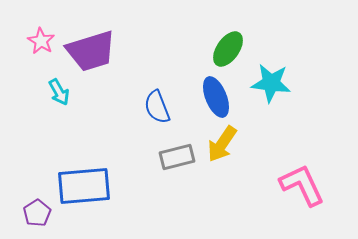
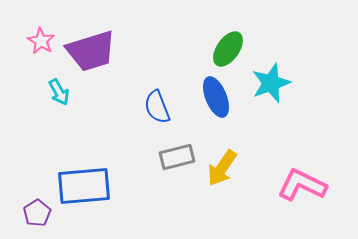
cyan star: rotated 27 degrees counterclockwise
yellow arrow: moved 24 px down
pink L-shape: rotated 39 degrees counterclockwise
